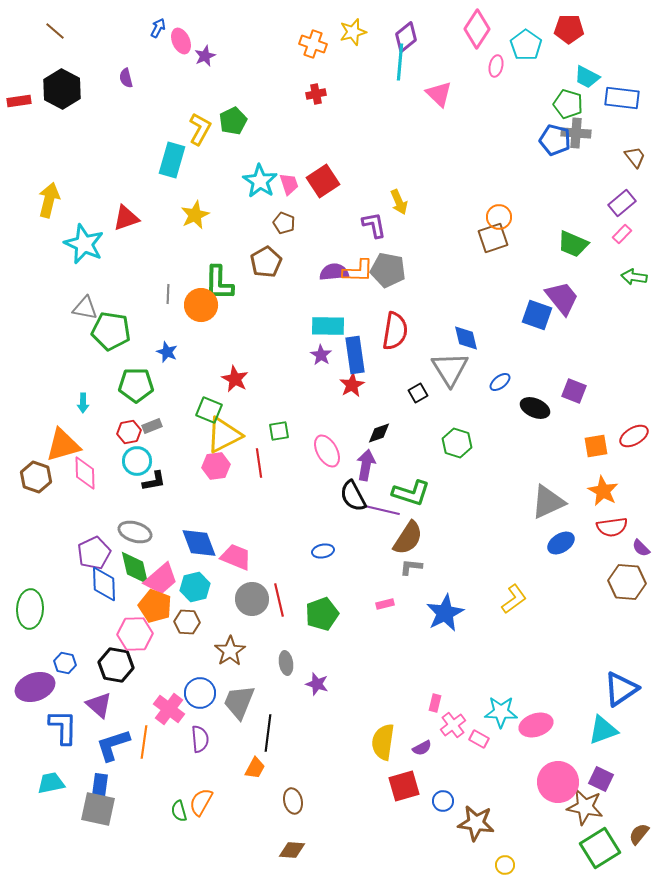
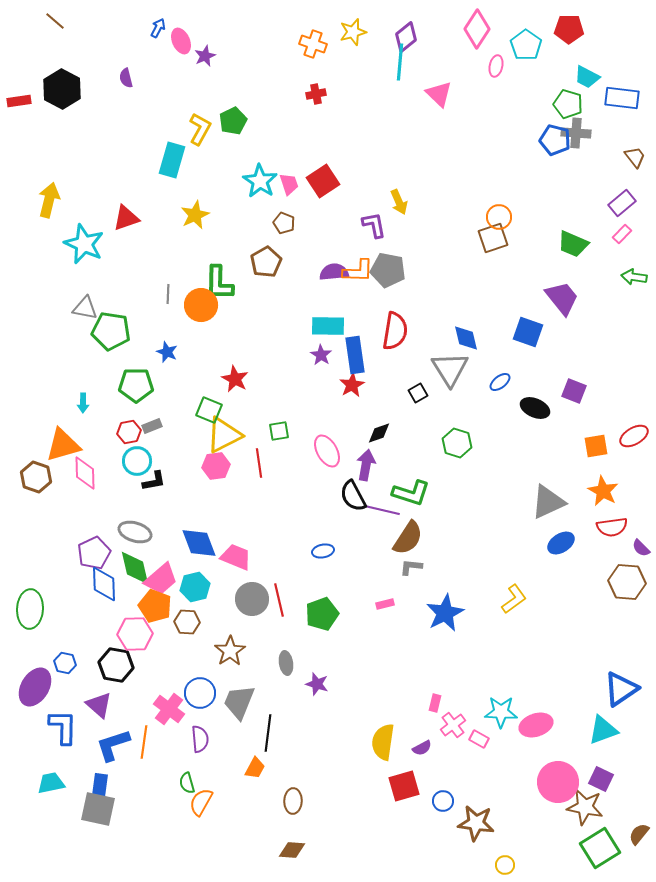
brown line at (55, 31): moved 10 px up
blue square at (537, 315): moved 9 px left, 17 px down
purple ellipse at (35, 687): rotated 39 degrees counterclockwise
brown ellipse at (293, 801): rotated 15 degrees clockwise
green semicircle at (179, 811): moved 8 px right, 28 px up
